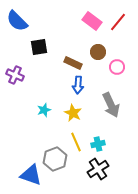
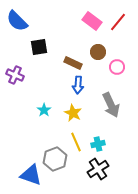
cyan star: rotated 16 degrees counterclockwise
